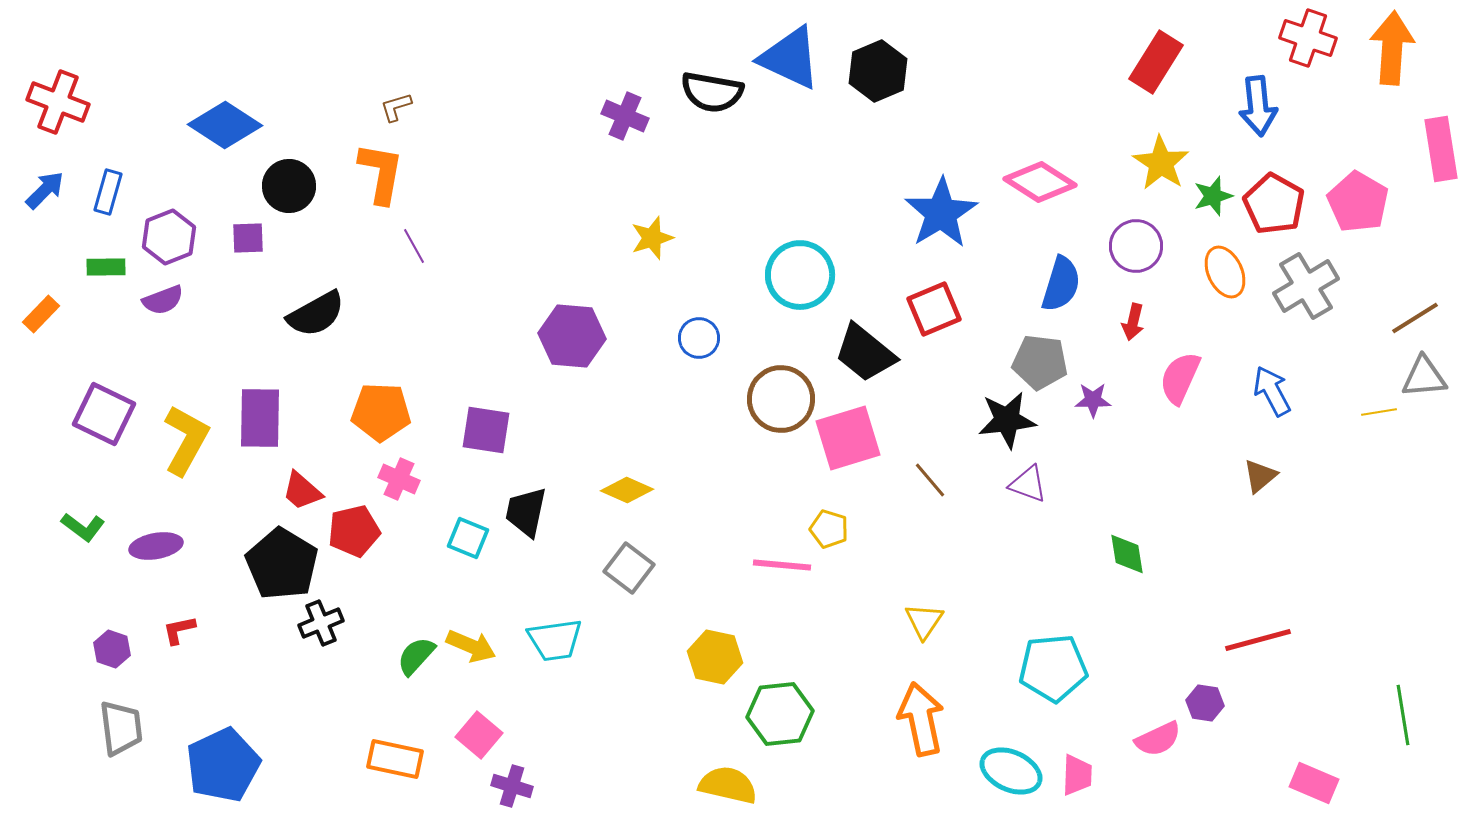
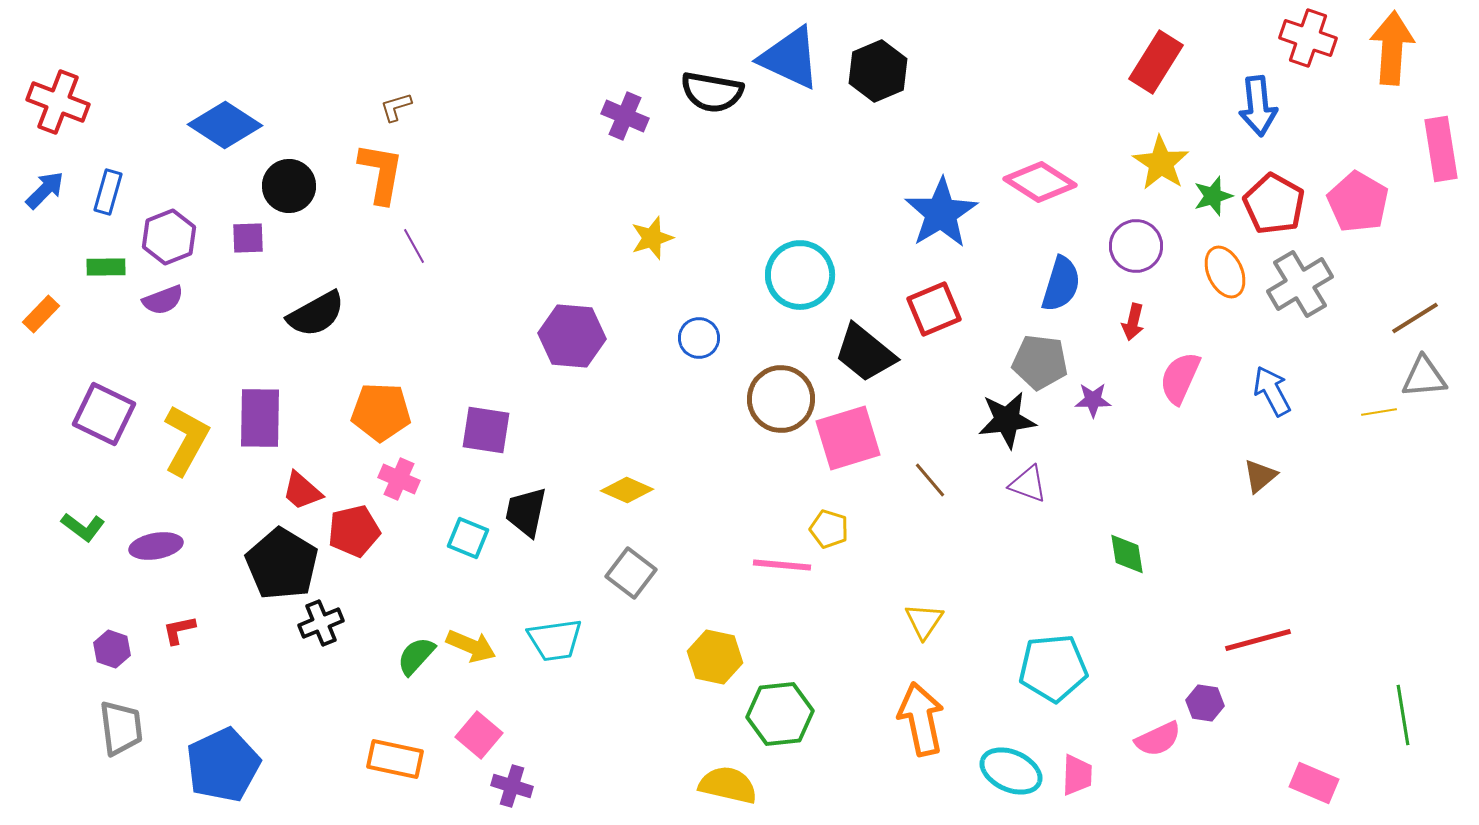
gray cross at (1306, 286): moved 6 px left, 2 px up
gray square at (629, 568): moved 2 px right, 5 px down
